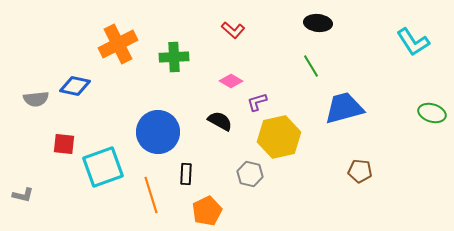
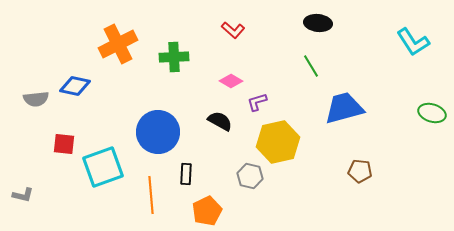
yellow hexagon: moved 1 px left, 5 px down
gray hexagon: moved 2 px down
orange line: rotated 12 degrees clockwise
